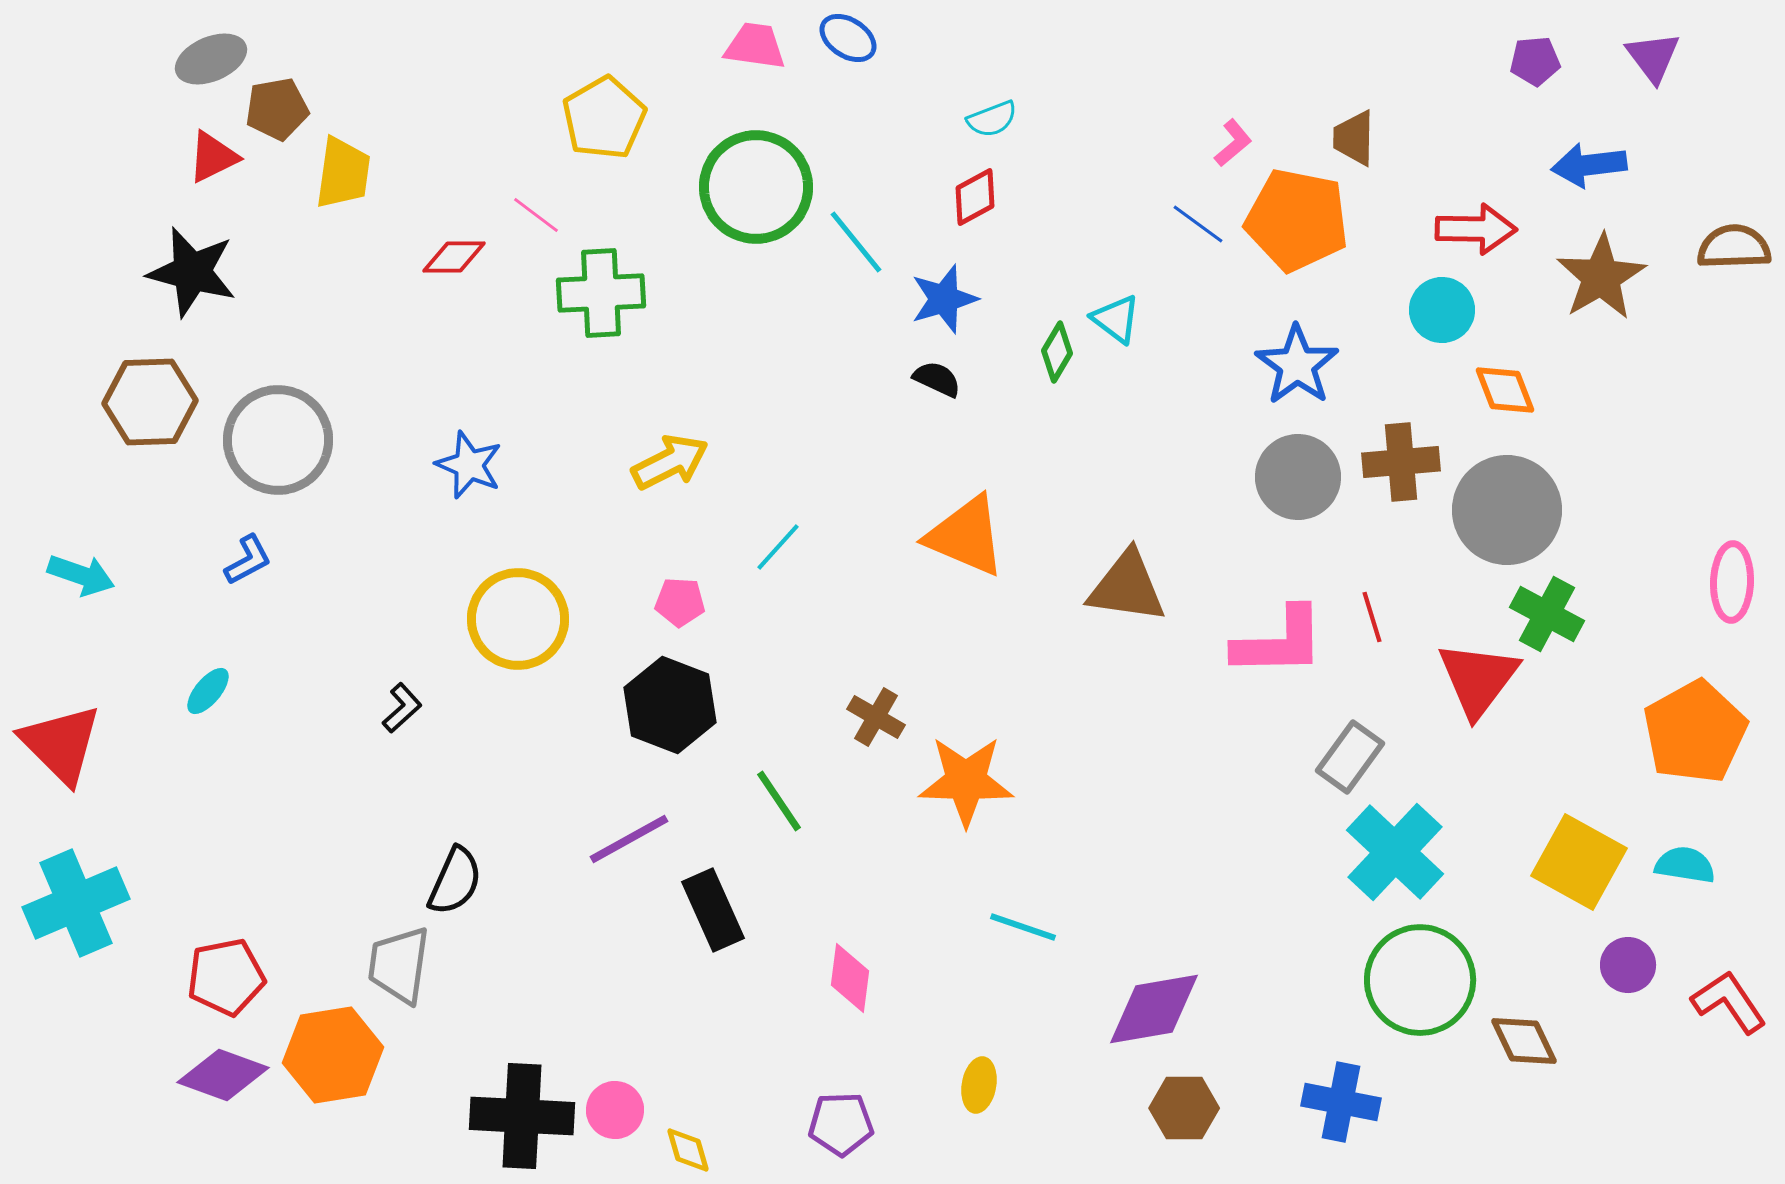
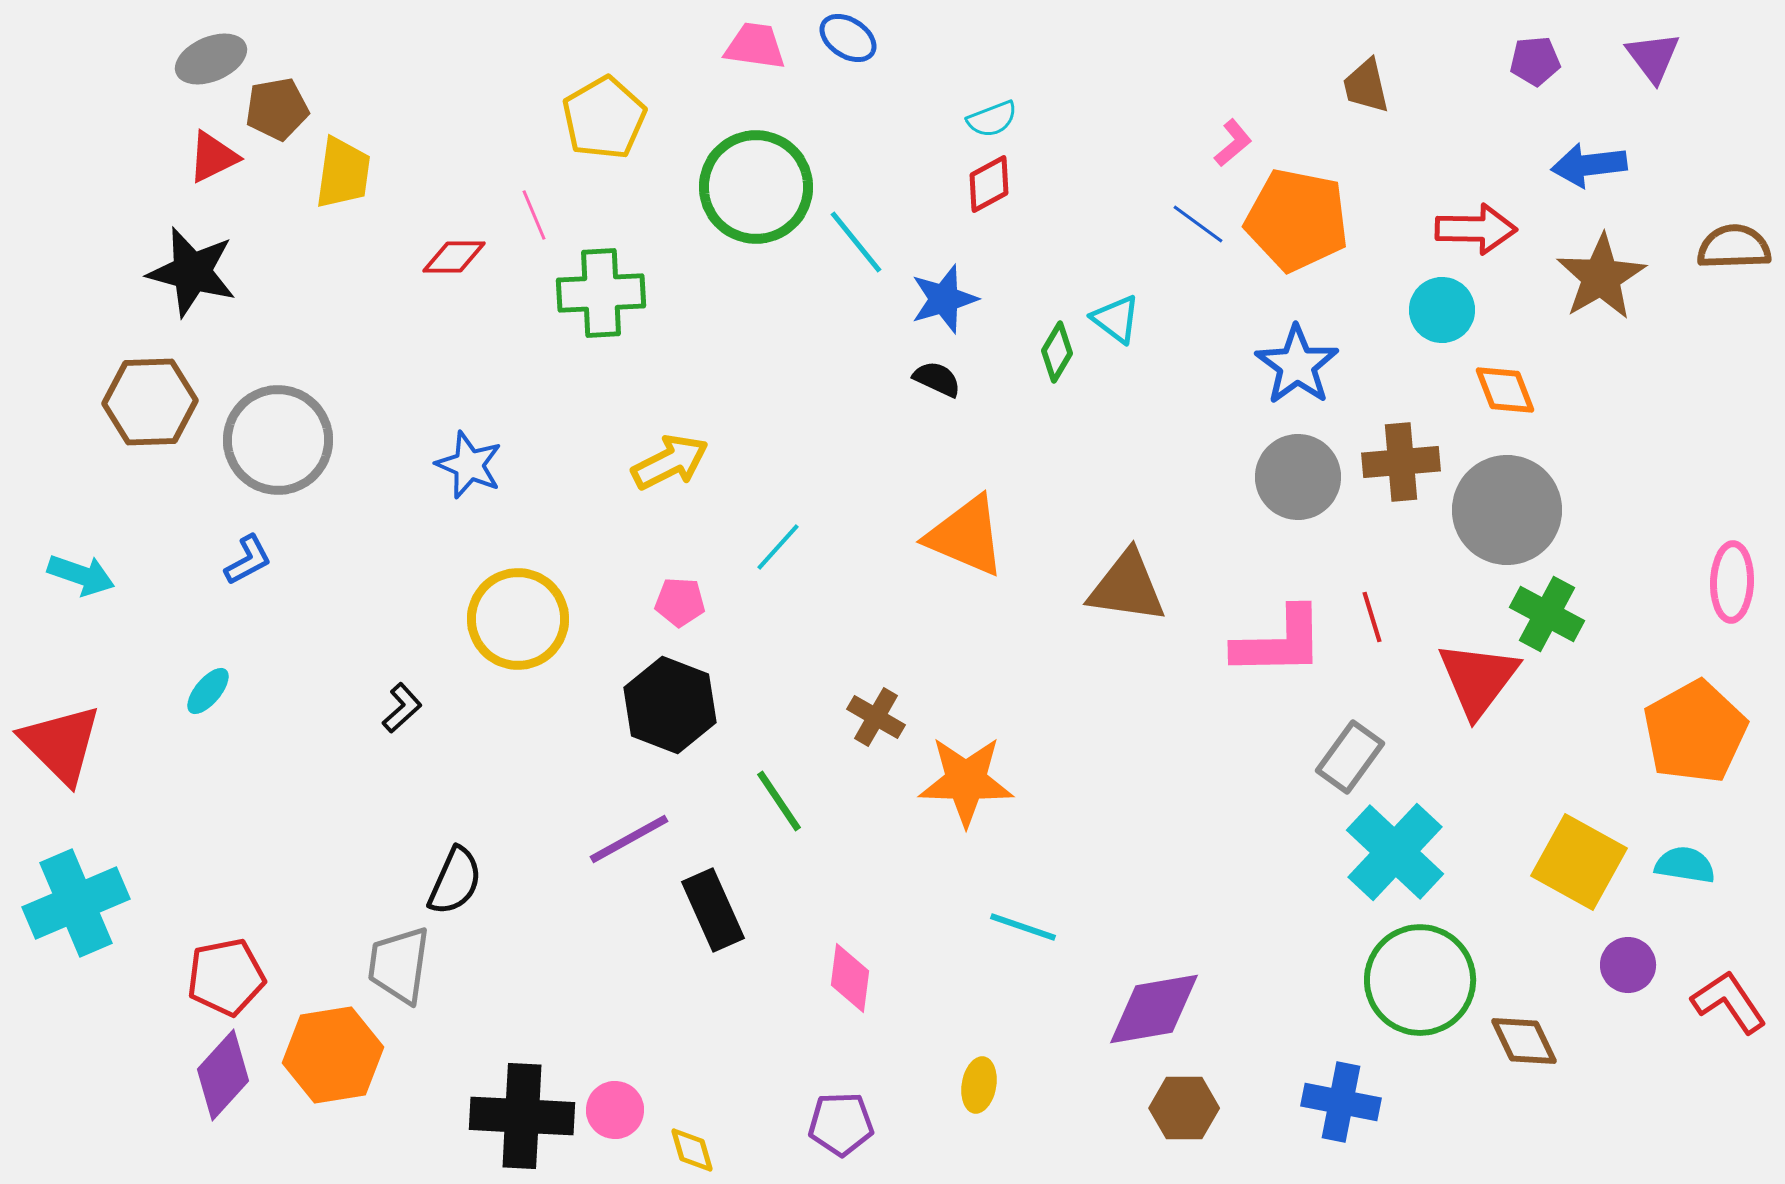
brown trapezoid at (1354, 138): moved 12 px right, 52 px up; rotated 14 degrees counterclockwise
red diamond at (975, 197): moved 14 px right, 13 px up
pink line at (536, 215): moved 2 px left; rotated 30 degrees clockwise
purple diamond at (223, 1075): rotated 68 degrees counterclockwise
yellow diamond at (688, 1150): moved 4 px right
